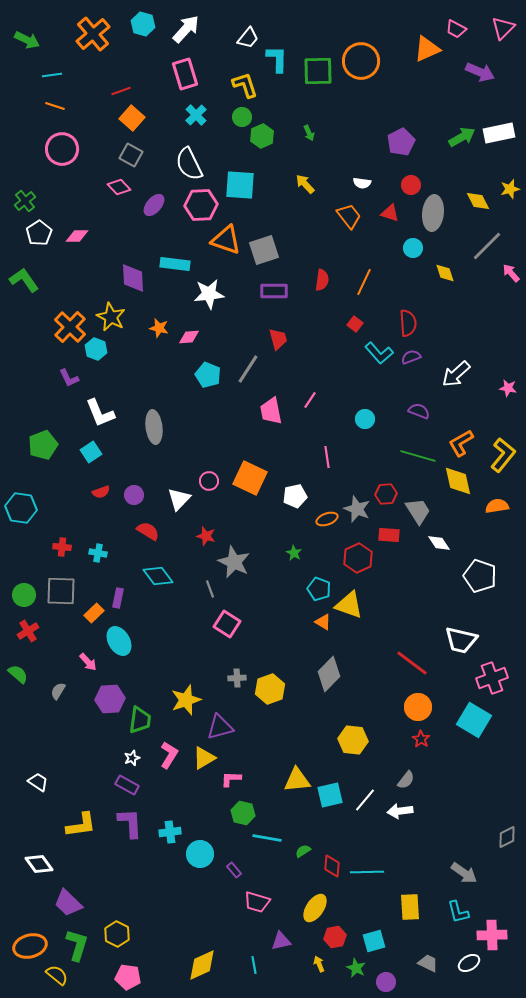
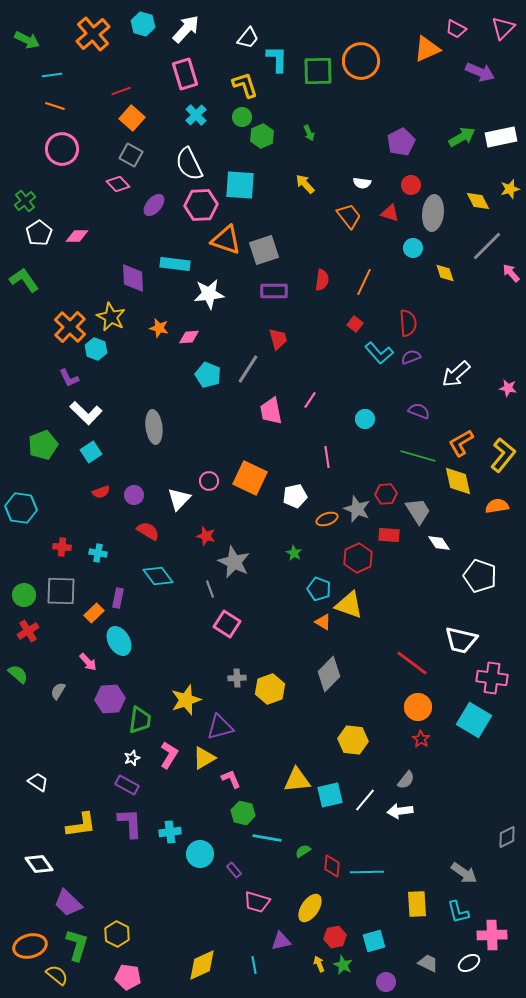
white rectangle at (499, 133): moved 2 px right, 4 px down
pink diamond at (119, 187): moved 1 px left, 3 px up
white L-shape at (100, 413): moved 14 px left; rotated 24 degrees counterclockwise
pink cross at (492, 678): rotated 28 degrees clockwise
pink L-shape at (231, 779): rotated 65 degrees clockwise
yellow rectangle at (410, 907): moved 7 px right, 3 px up
yellow ellipse at (315, 908): moved 5 px left
green star at (356, 968): moved 13 px left, 3 px up
